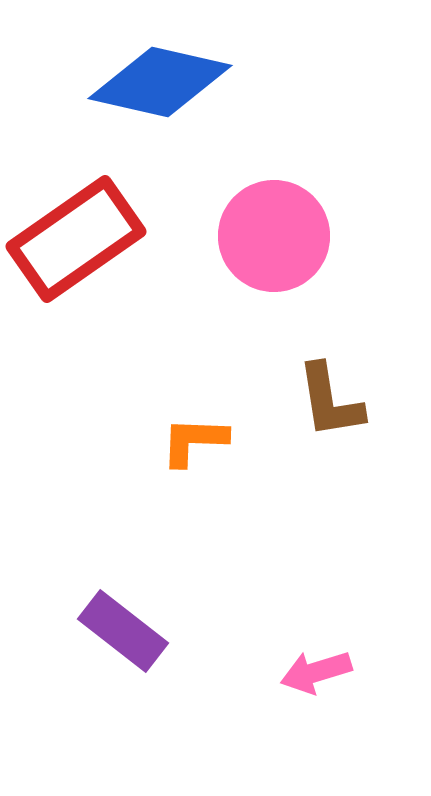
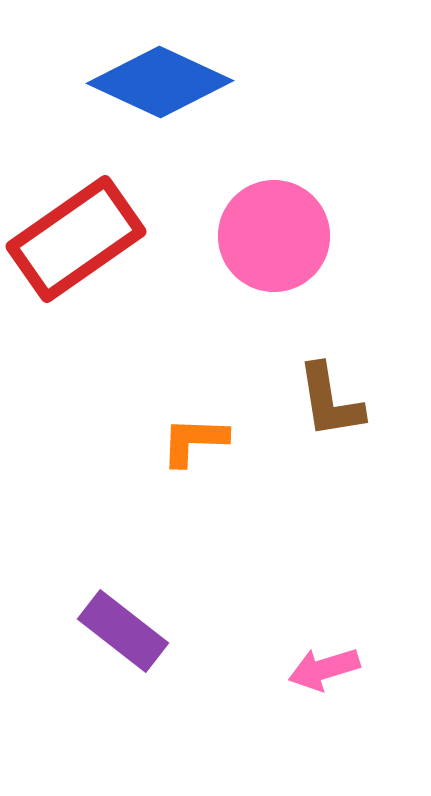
blue diamond: rotated 12 degrees clockwise
pink arrow: moved 8 px right, 3 px up
